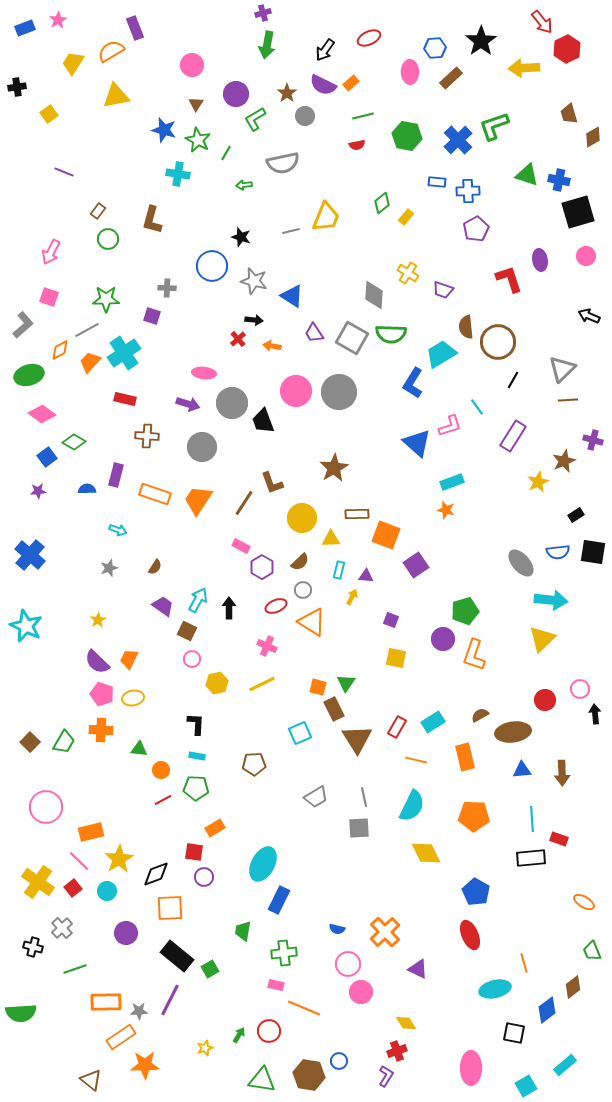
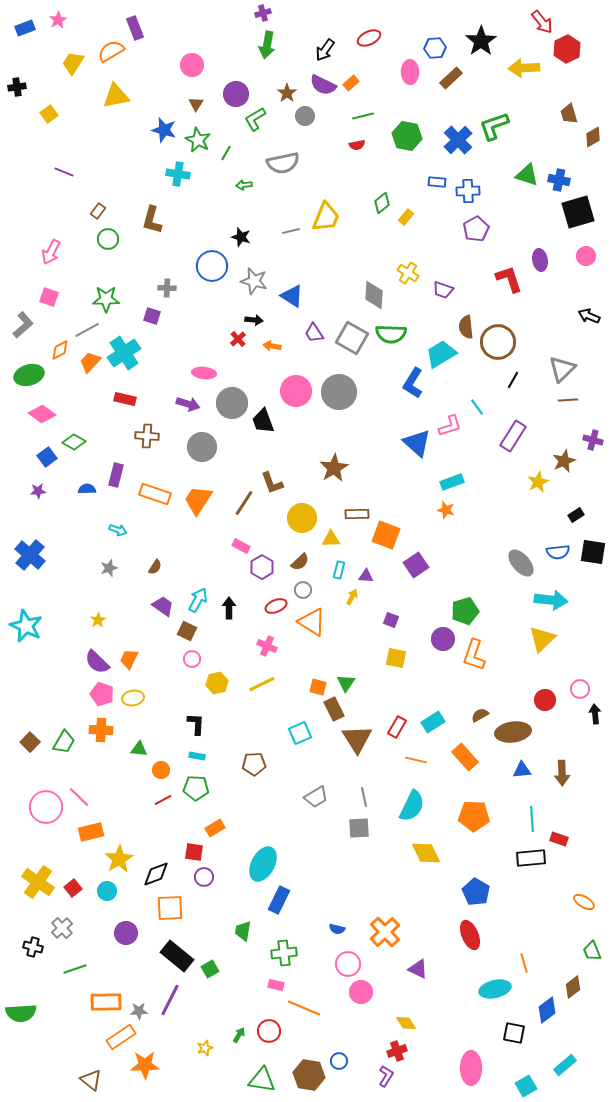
orange rectangle at (465, 757): rotated 28 degrees counterclockwise
pink line at (79, 861): moved 64 px up
